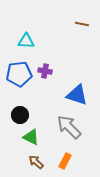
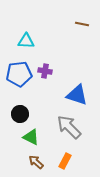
black circle: moved 1 px up
